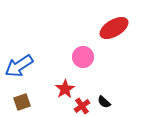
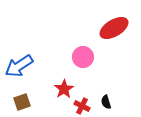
red star: moved 1 px left
black semicircle: moved 2 px right; rotated 32 degrees clockwise
red cross: rotated 28 degrees counterclockwise
